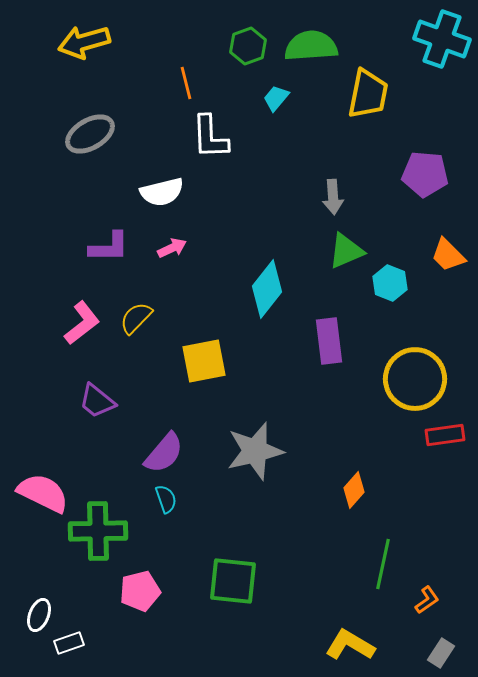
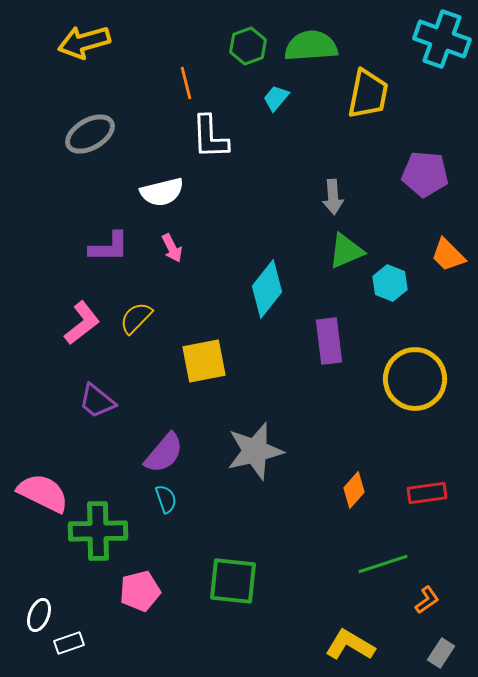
pink arrow: rotated 88 degrees clockwise
red rectangle: moved 18 px left, 58 px down
green line: rotated 60 degrees clockwise
